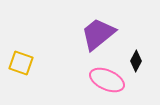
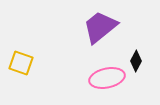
purple trapezoid: moved 2 px right, 7 px up
pink ellipse: moved 2 px up; rotated 36 degrees counterclockwise
